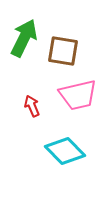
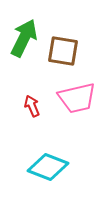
pink trapezoid: moved 1 px left, 3 px down
cyan diamond: moved 17 px left, 16 px down; rotated 24 degrees counterclockwise
